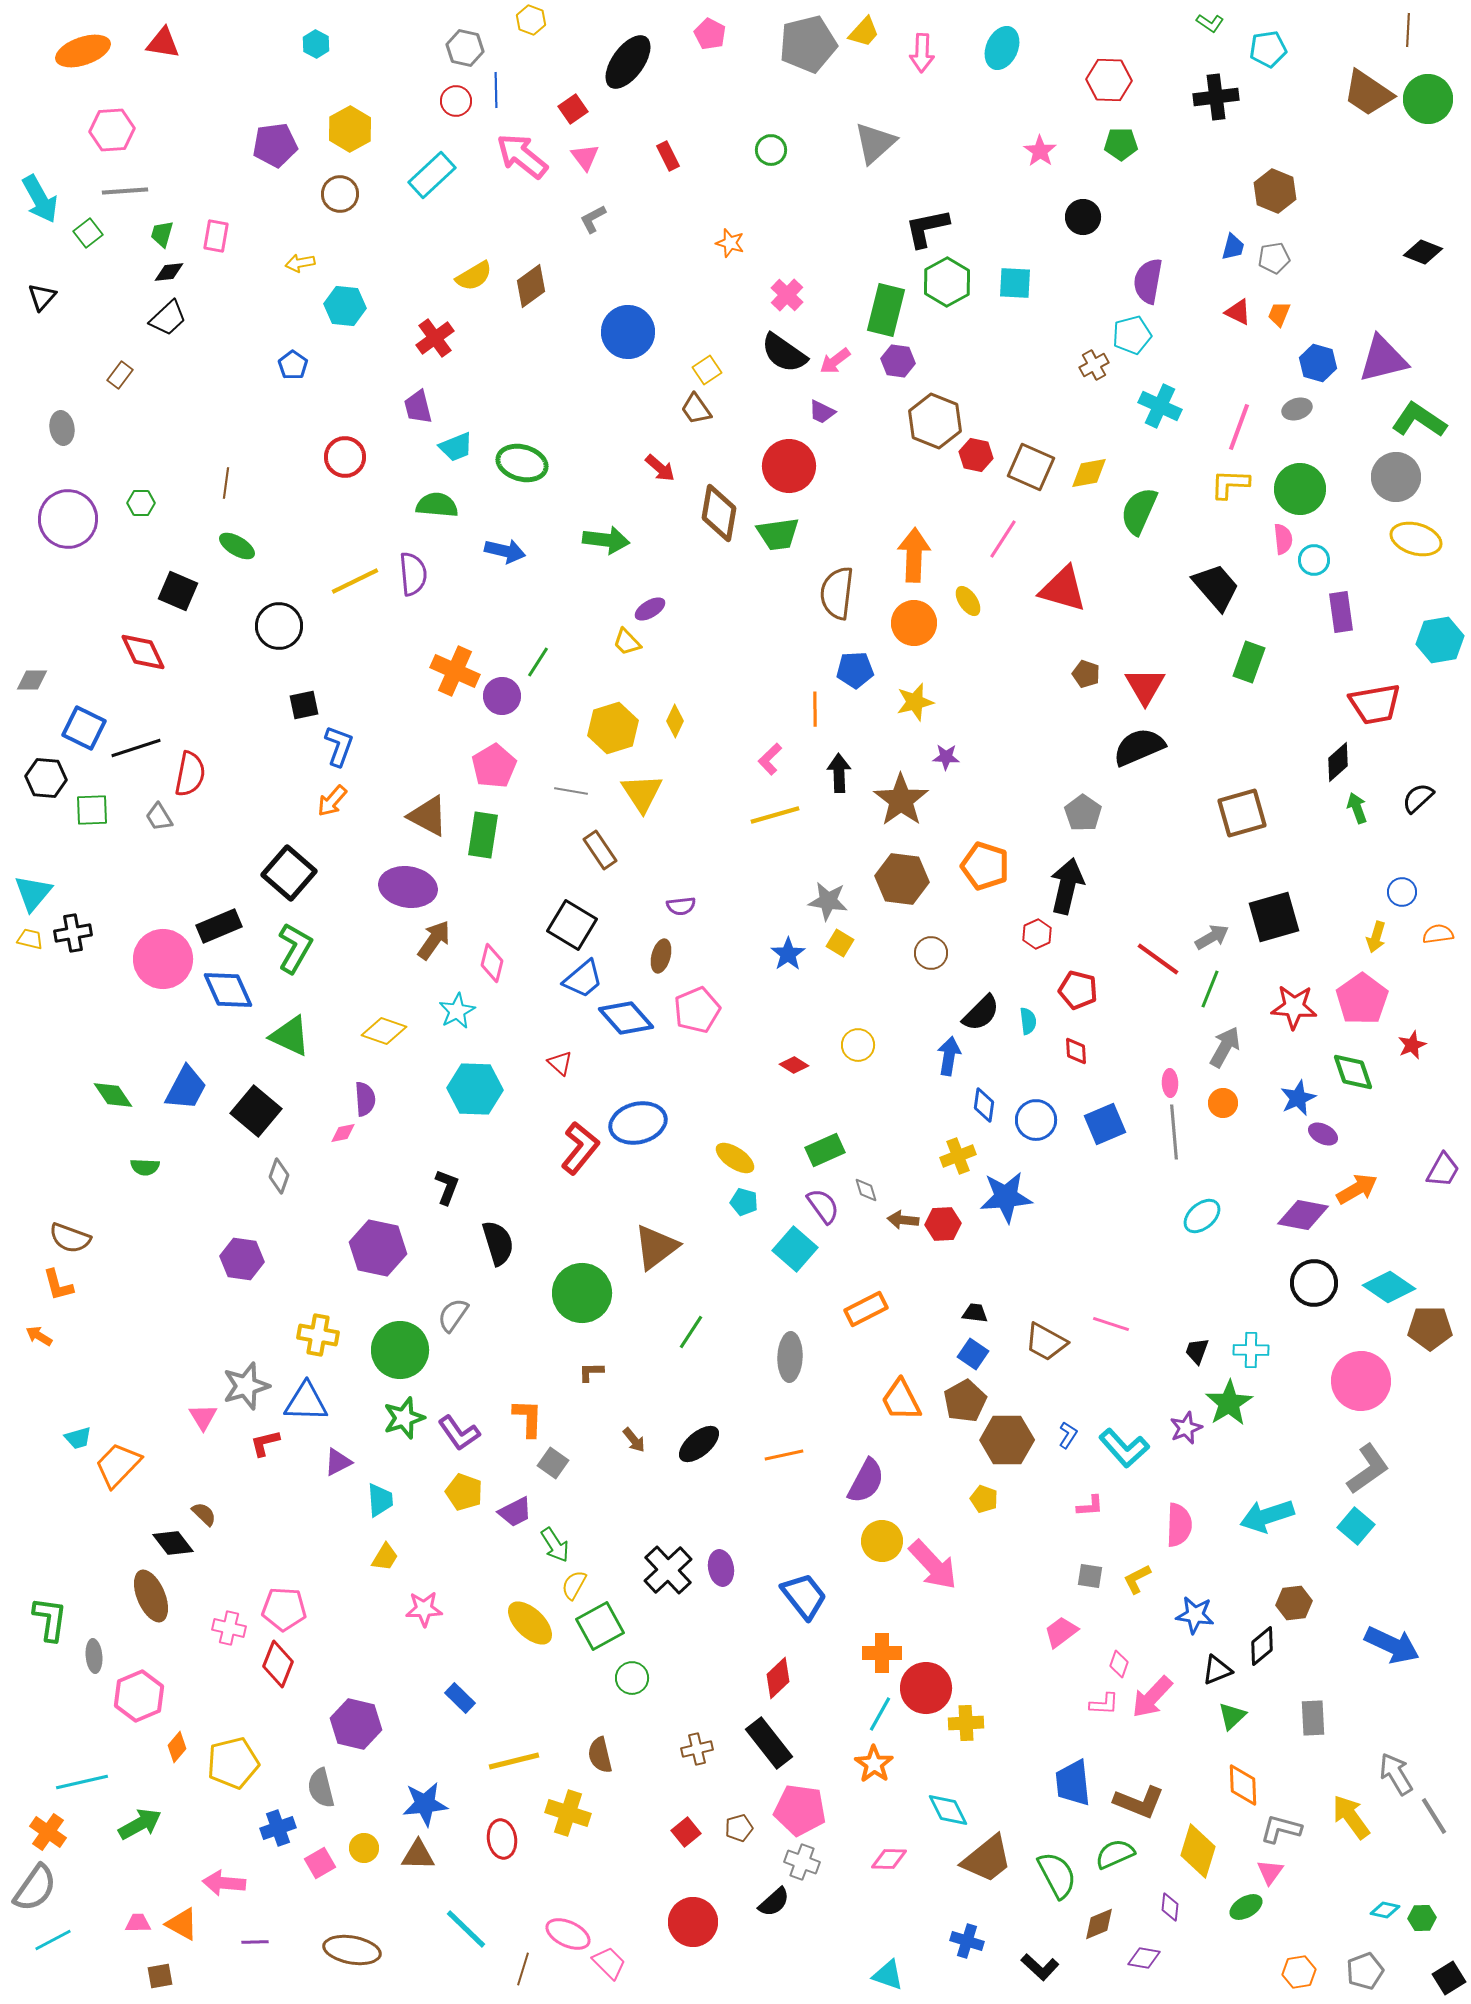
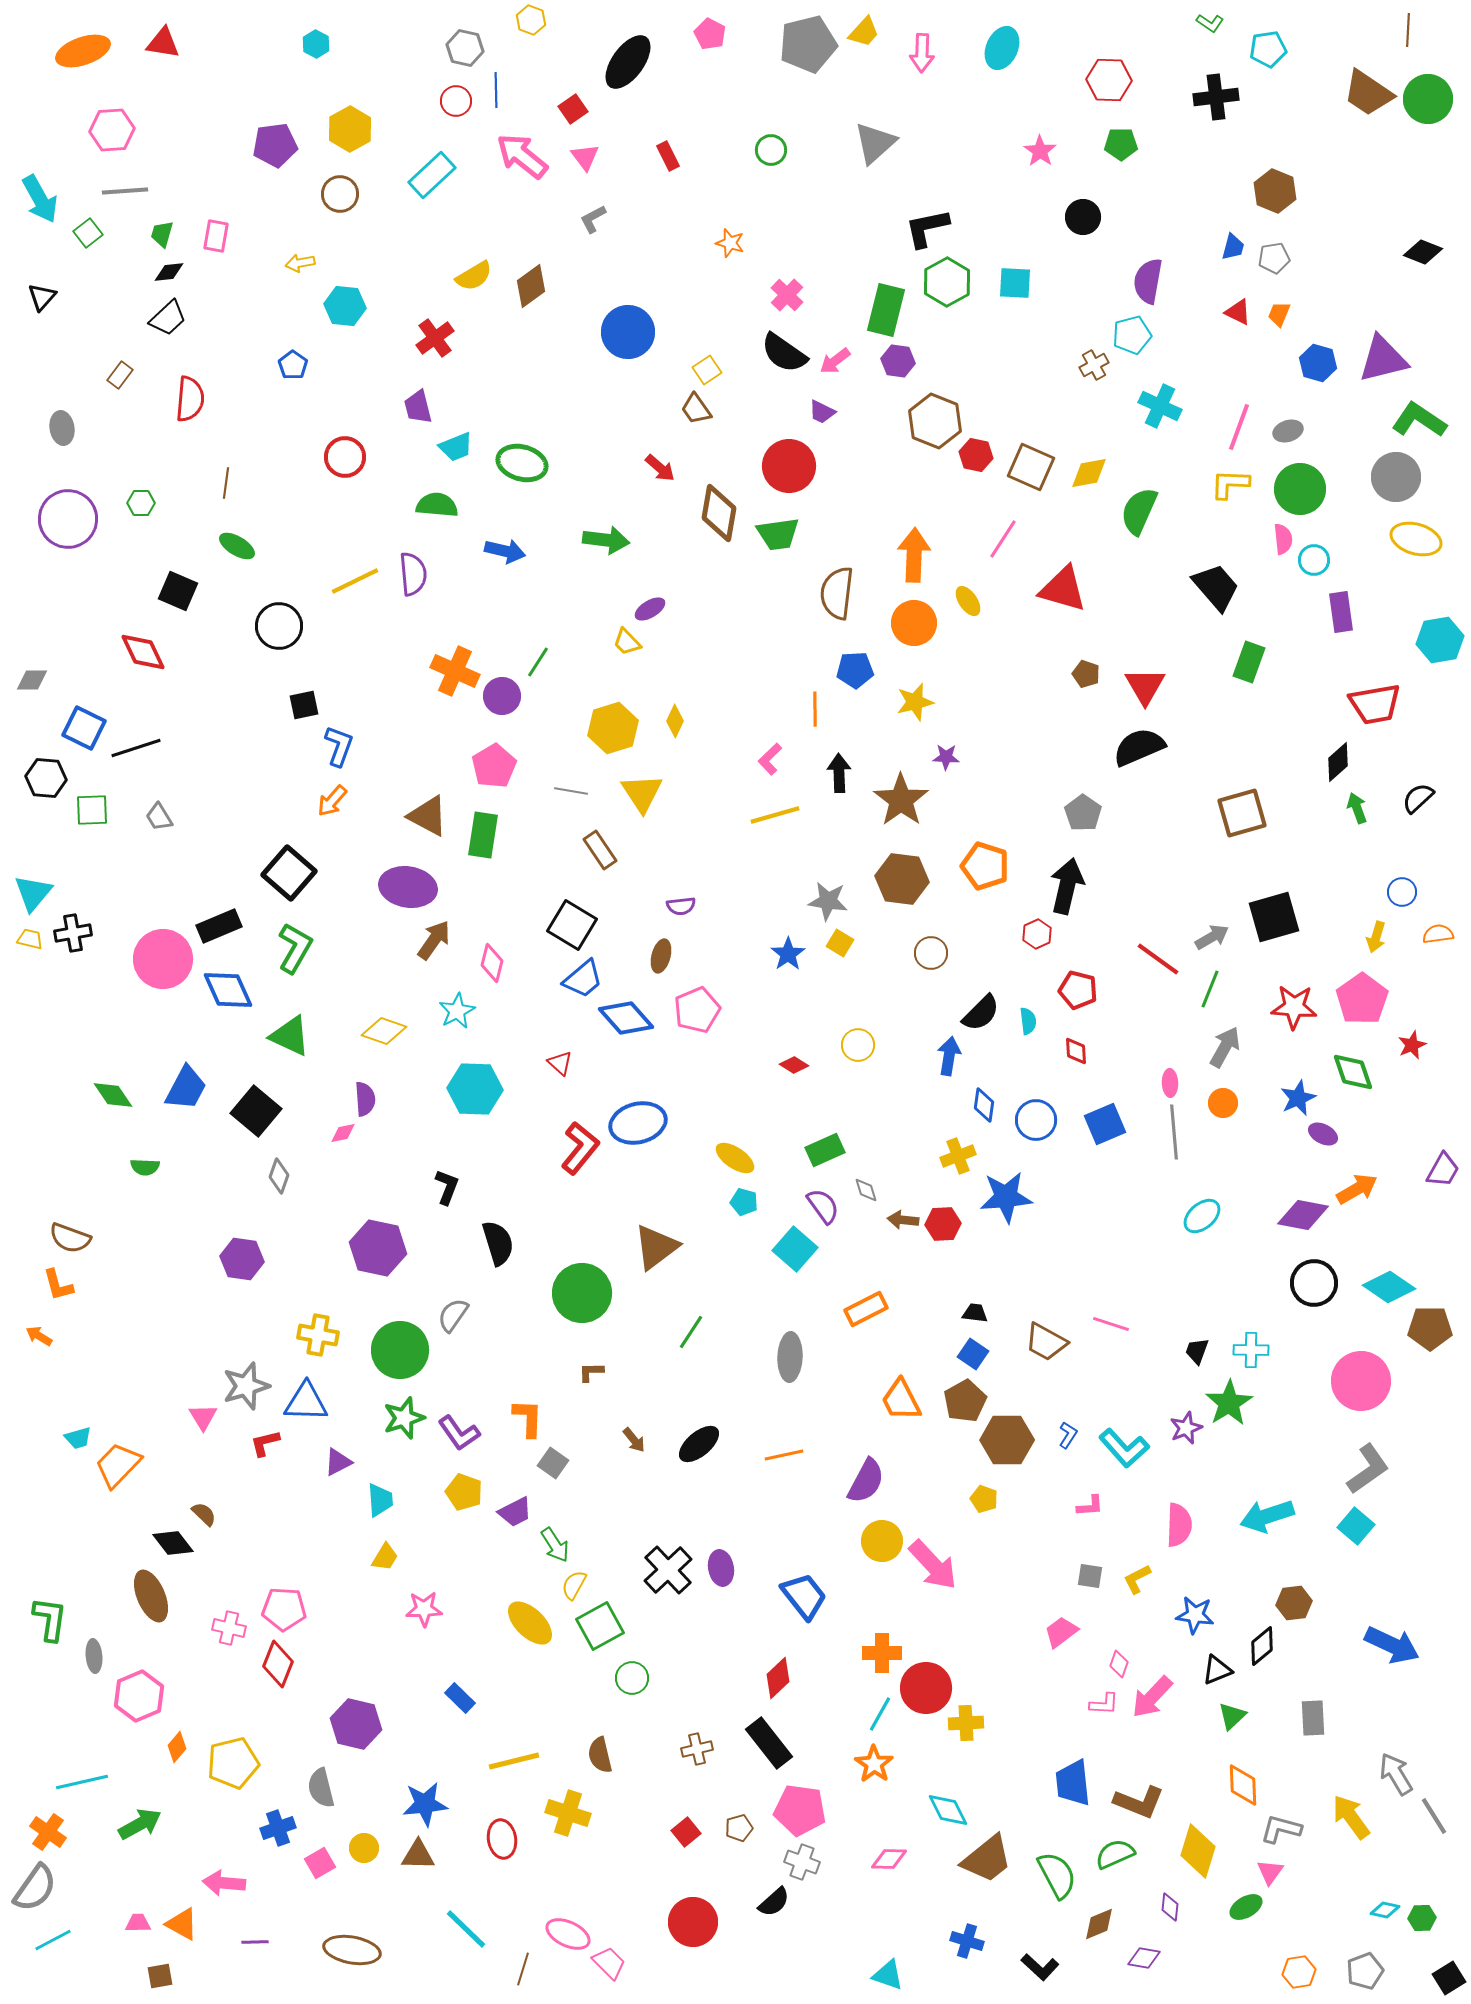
gray ellipse at (1297, 409): moved 9 px left, 22 px down
red semicircle at (190, 774): moved 375 px up; rotated 6 degrees counterclockwise
